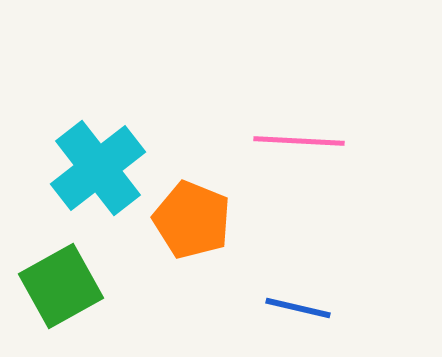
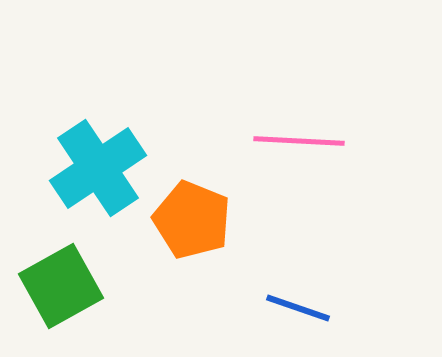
cyan cross: rotated 4 degrees clockwise
blue line: rotated 6 degrees clockwise
